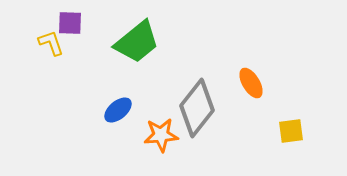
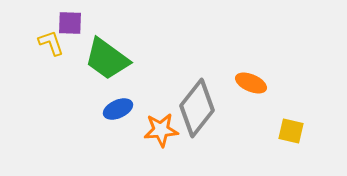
green trapezoid: moved 30 px left, 17 px down; rotated 75 degrees clockwise
orange ellipse: rotated 36 degrees counterclockwise
blue ellipse: moved 1 px up; rotated 16 degrees clockwise
yellow square: rotated 20 degrees clockwise
orange star: moved 5 px up
